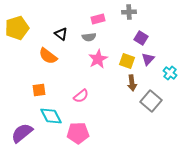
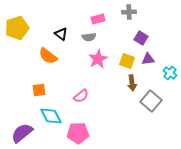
purple triangle: rotated 40 degrees clockwise
